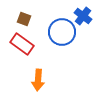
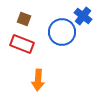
red rectangle: rotated 15 degrees counterclockwise
